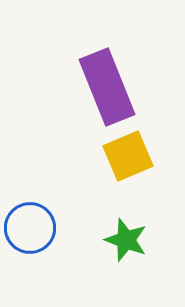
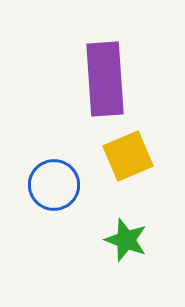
purple rectangle: moved 2 px left, 8 px up; rotated 18 degrees clockwise
blue circle: moved 24 px right, 43 px up
